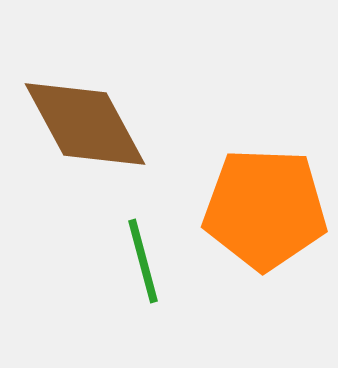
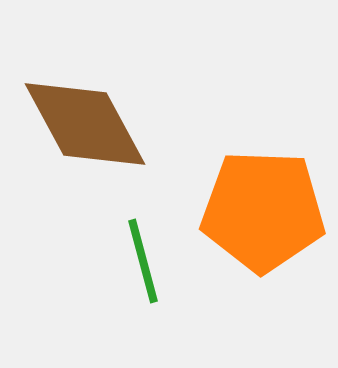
orange pentagon: moved 2 px left, 2 px down
